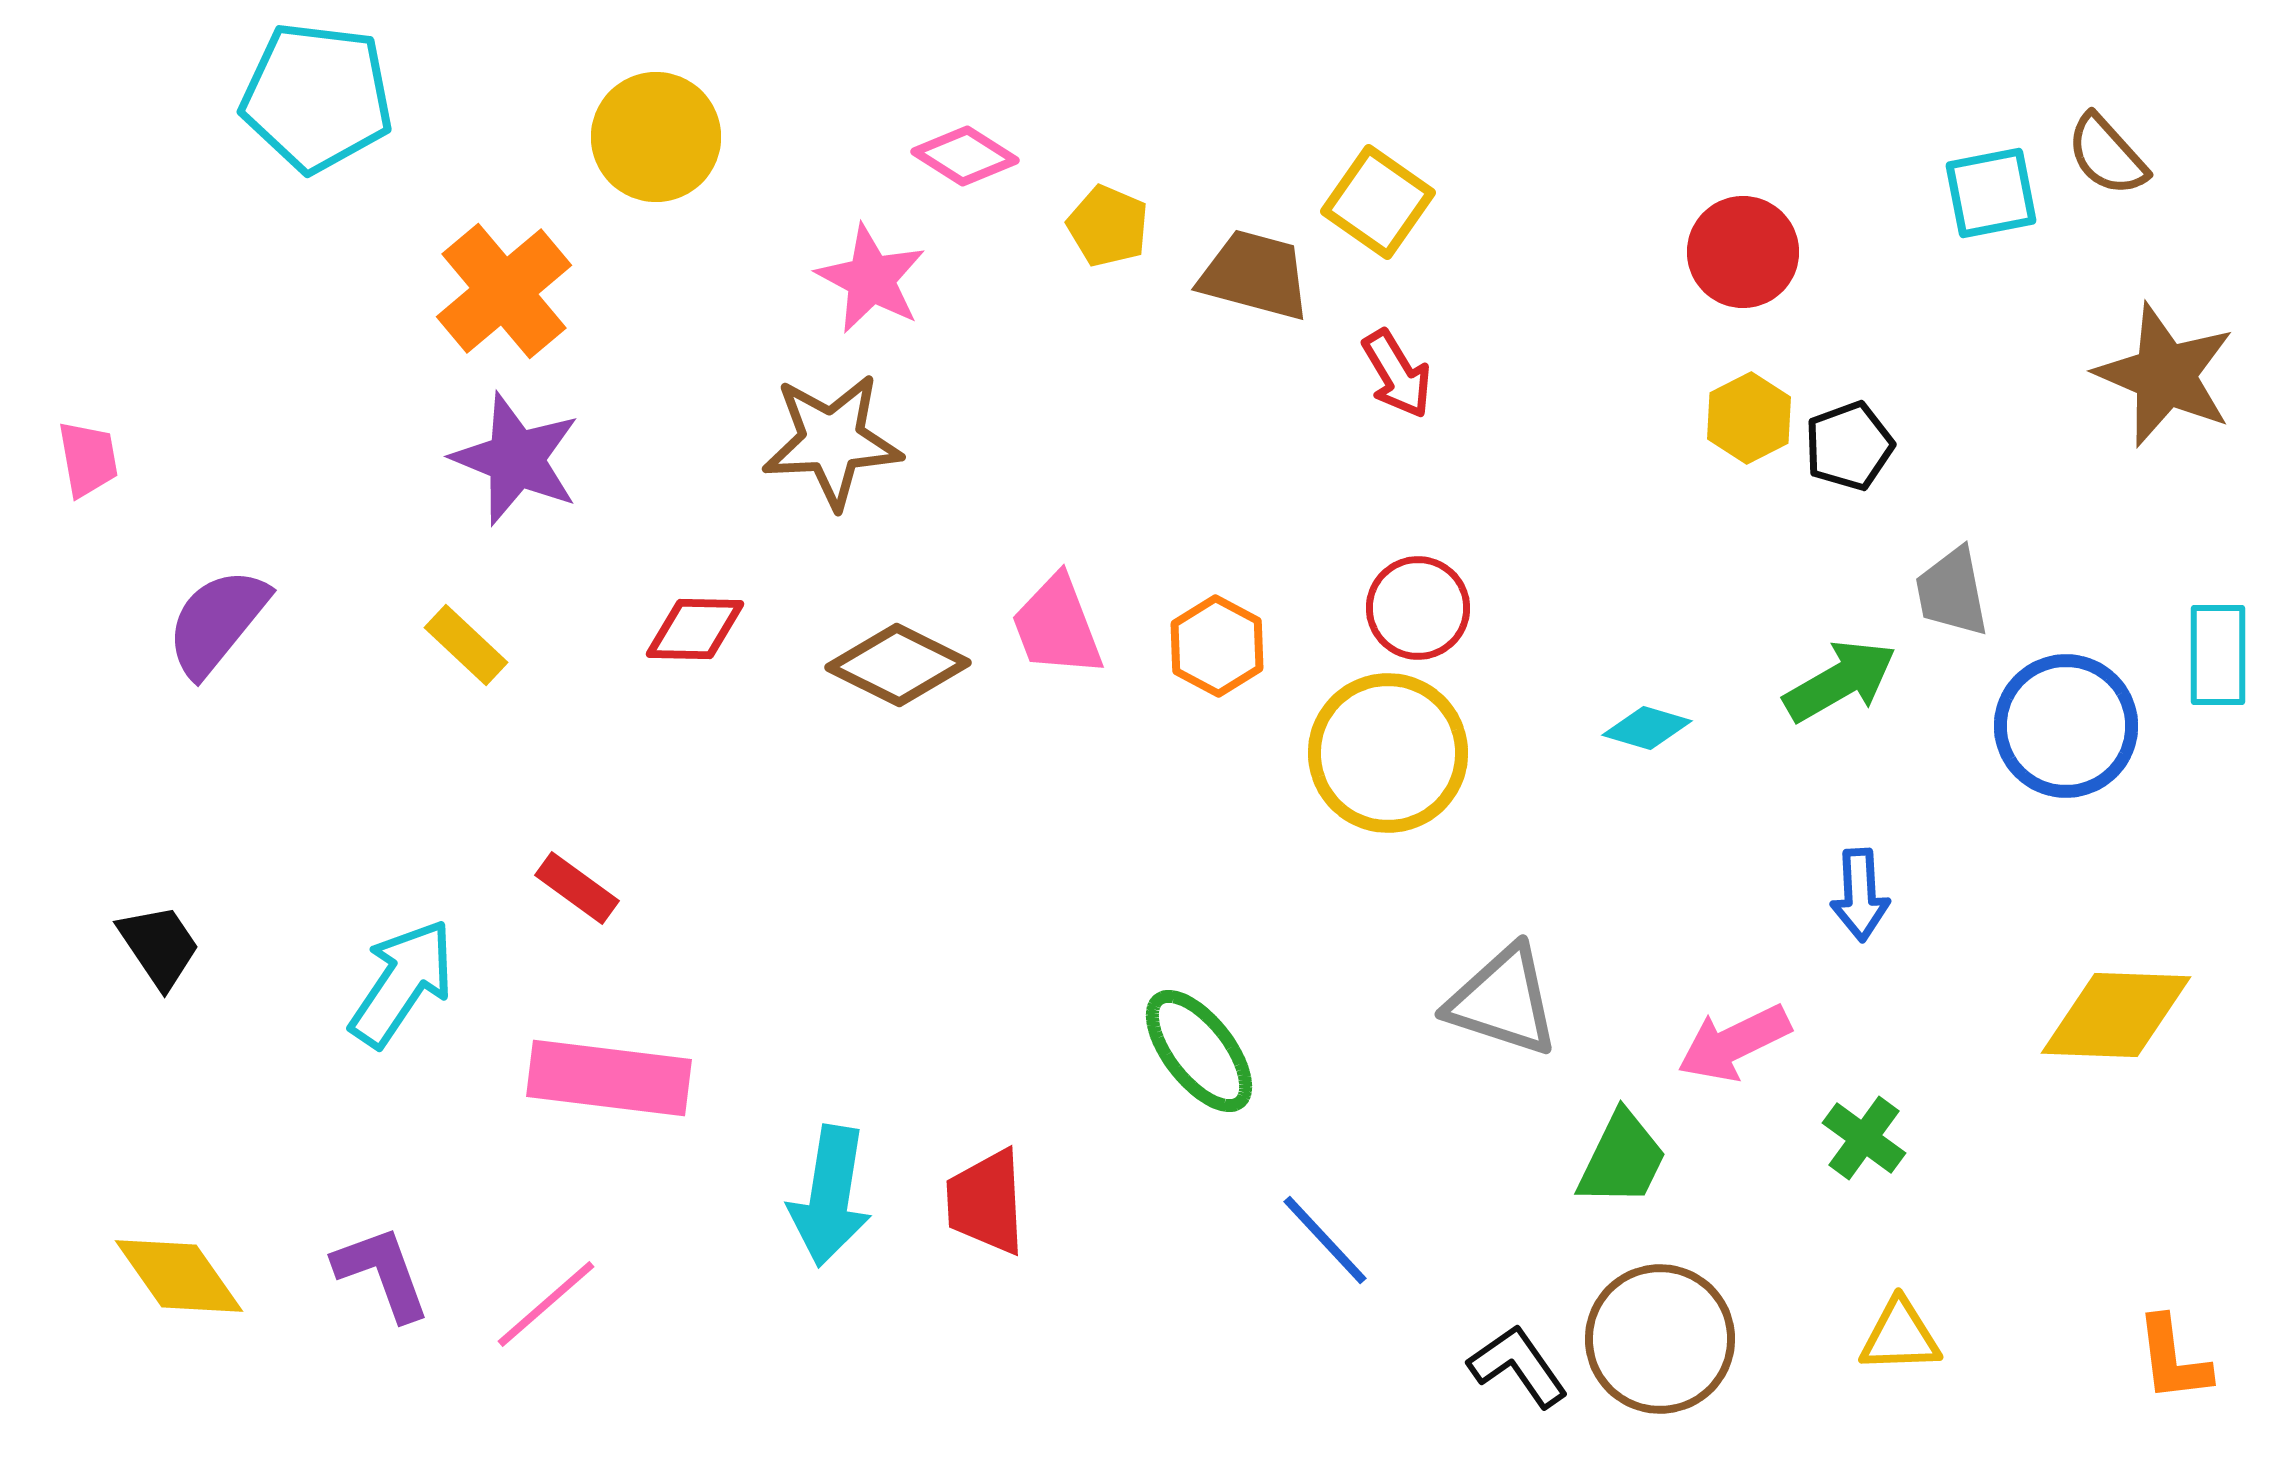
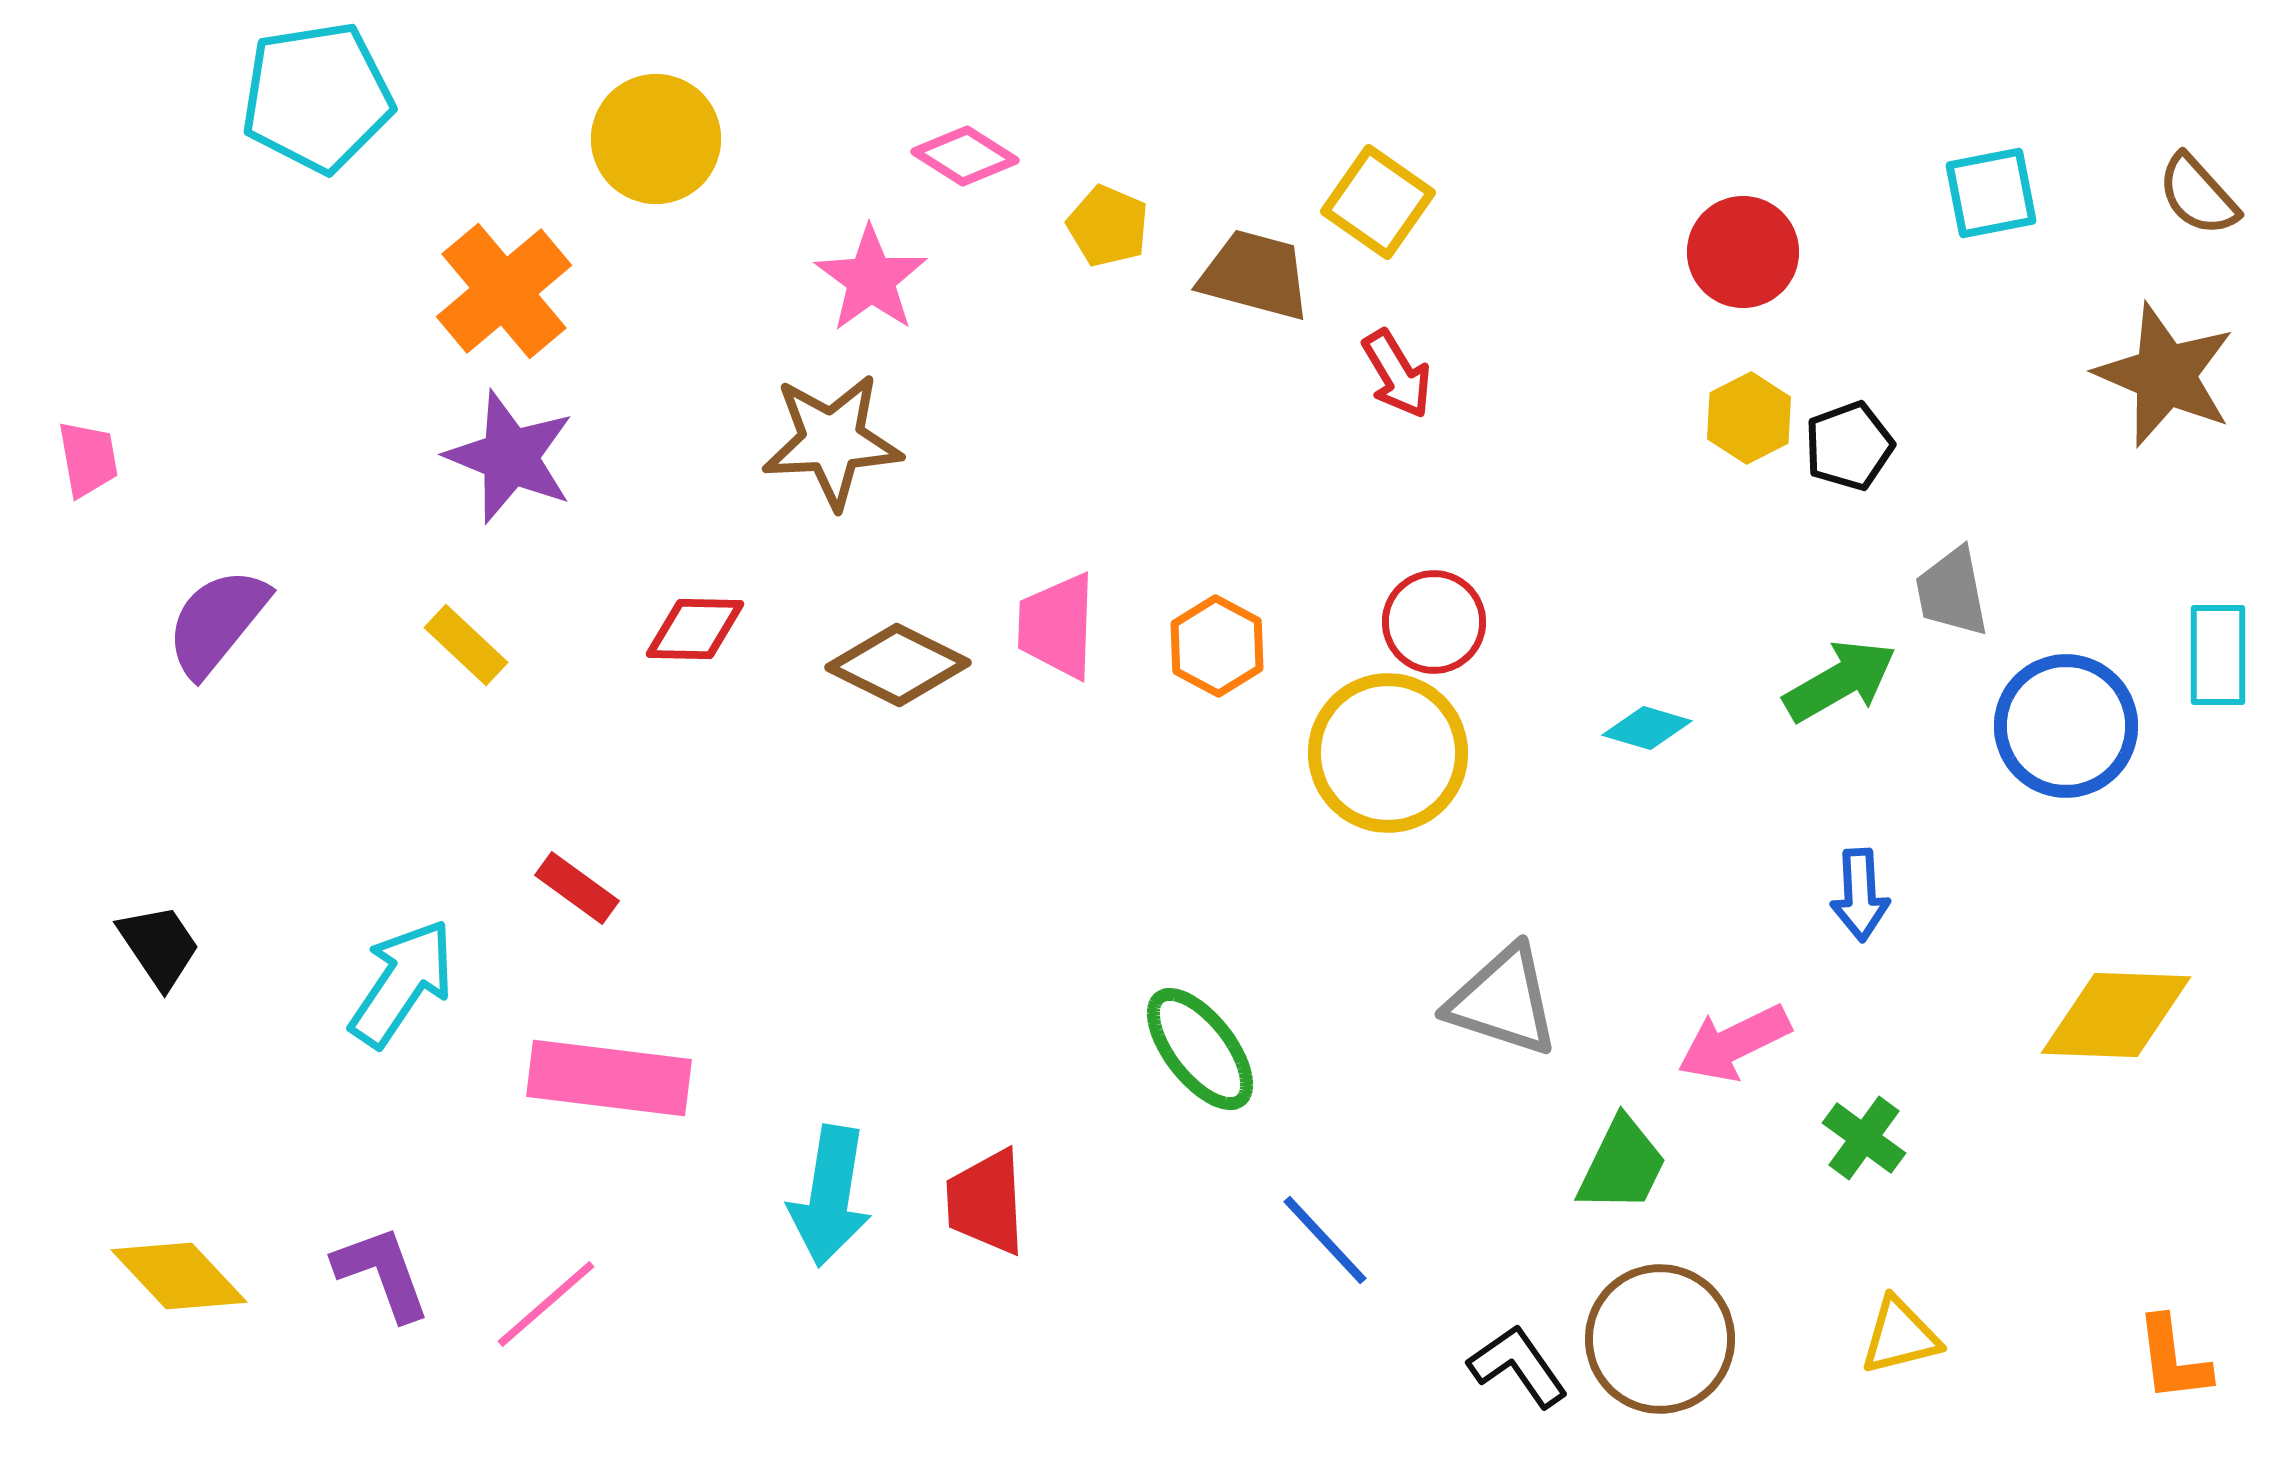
cyan pentagon at (317, 97): rotated 16 degrees counterclockwise
yellow circle at (656, 137): moved 2 px down
brown semicircle at (2107, 155): moved 91 px right, 40 px down
pink star at (871, 279): rotated 8 degrees clockwise
purple star at (516, 459): moved 6 px left, 2 px up
red circle at (1418, 608): moved 16 px right, 14 px down
pink trapezoid at (1057, 626): rotated 23 degrees clockwise
green ellipse at (1199, 1051): moved 1 px right, 2 px up
green trapezoid at (1622, 1159): moved 6 px down
yellow diamond at (179, 1276): rotated 8 degrees counterclockwise
yellow triangle at (1900, 1336): rotated 12 degrees counterclockwise
